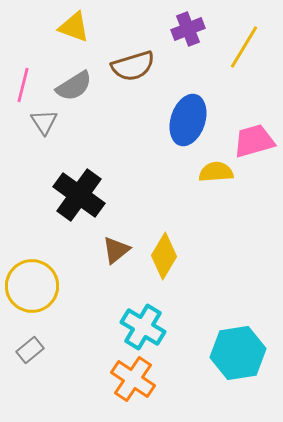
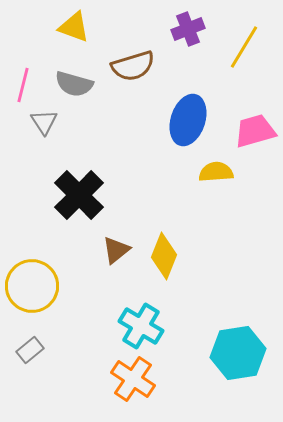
gray semicircle: moved 2 px up; rotated 48 degrees clockwise
pink trapezoid: moved 1 px right, 10 px up
black cross: rotated 9 degrees clockwise
yellow diamond: rotated 9 degrees counterclockwise
cyan cross: moved 2 px left, 1 px up
